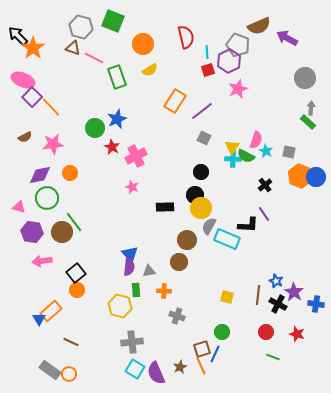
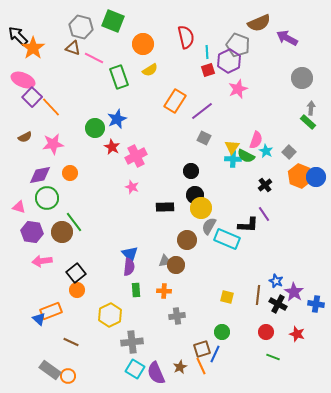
brown semicircle at (259, 26): moved 3 px up
green rectangle at (117, 77): moved 2 px right
gray circle at (305, 78): moved 3 px left
gray square at (289, 152): rotated 32 degrees clockwise
black circle at (201, 172): moved 10 px left, 1 px up
brown circle at (179, 262): moved 3 px left, 3 px down
gray triangle at (149, 271): moved 16 px right, 10 px up
yellow hexagon at (120, 306): moved 10 px left, 9 px down; rotated 20 degrees clockwise
orange rectangle at (51, 311): rotated 20 degrees clockwise
gray cross at (177, 316): rotated 28 degrees counterclockwise
blue triangle at (39, 319): rotated 16 degrees counterclockwise
orange circle at (69, 374): moved 1 px left, 2 px down
